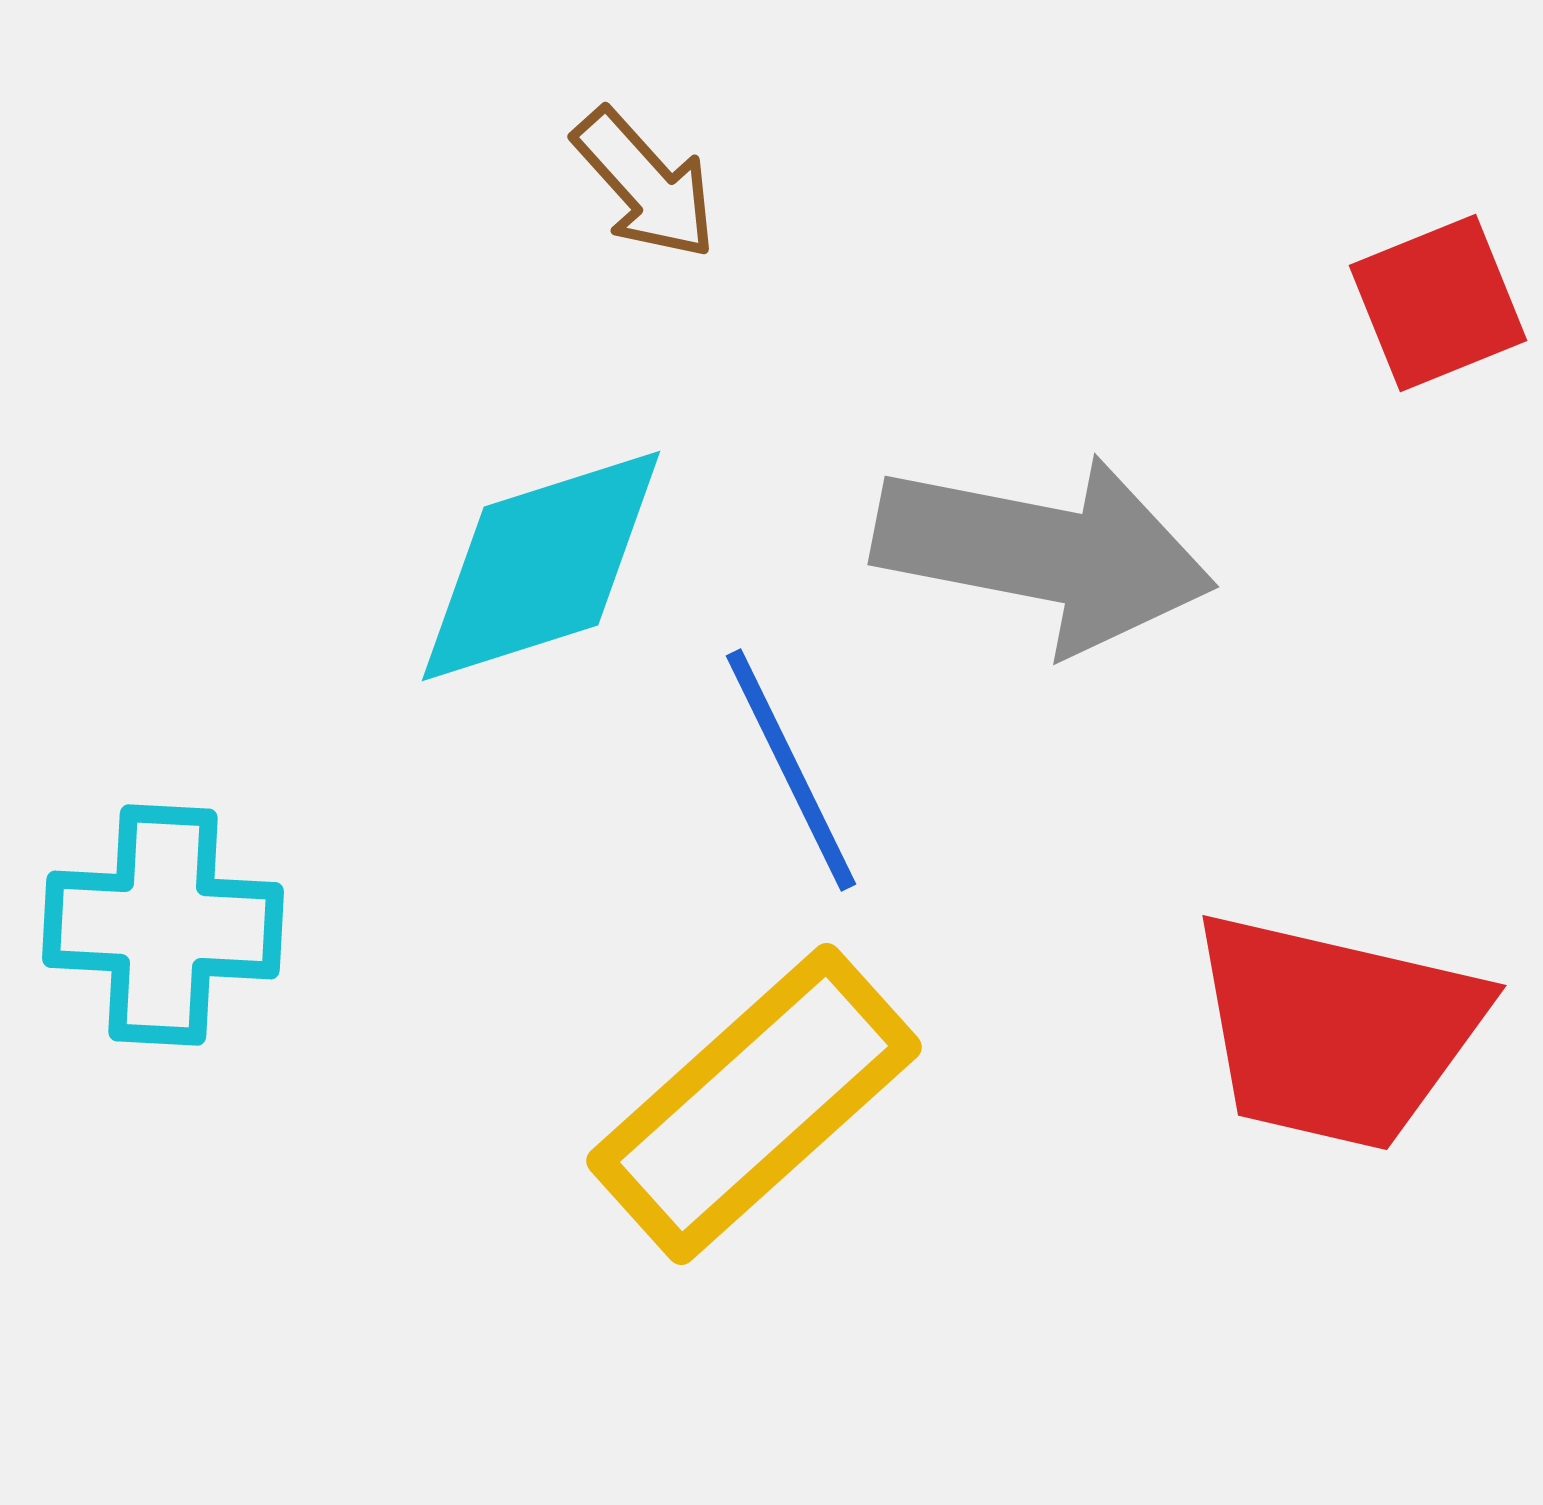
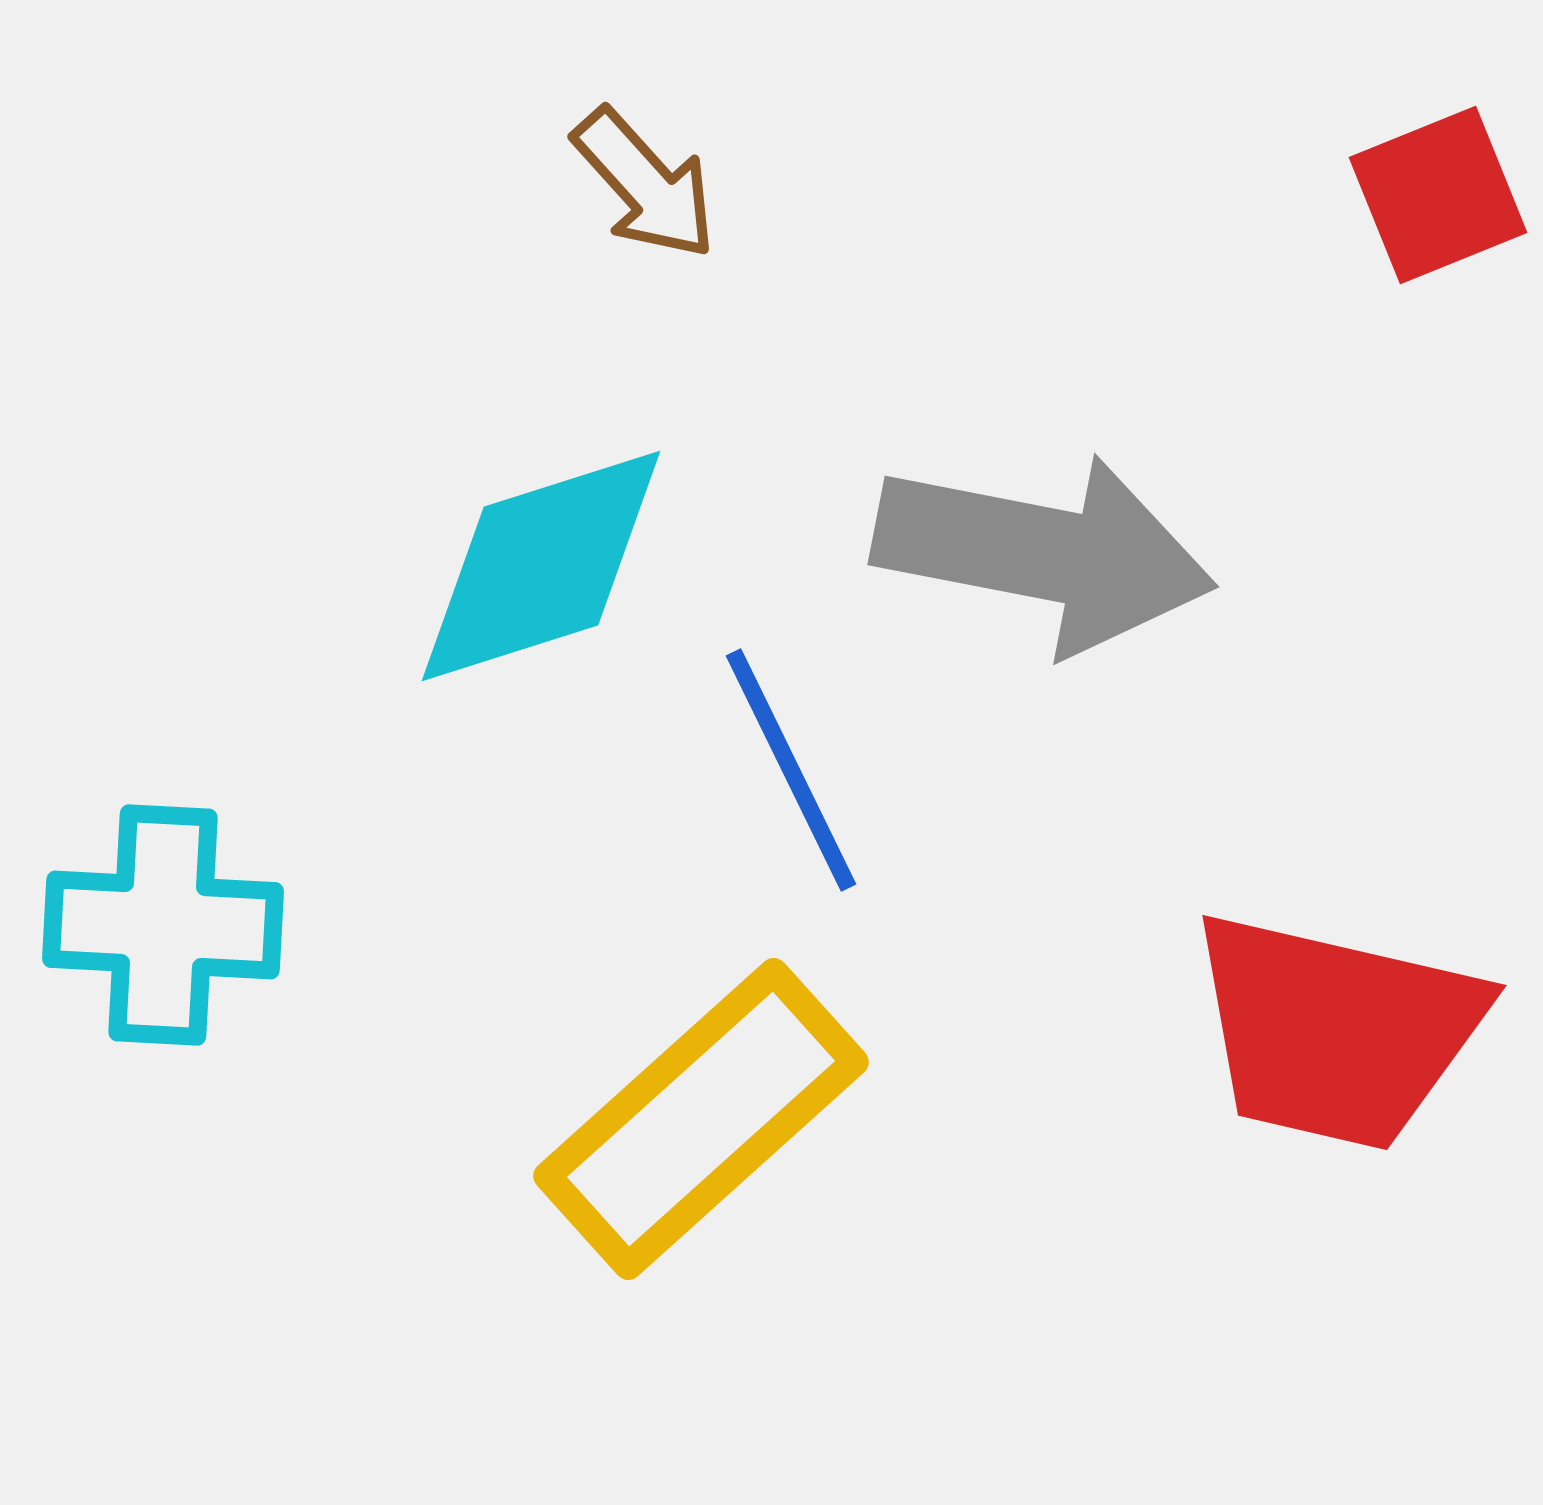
red square: moved 108 px up
yellow rectangle: moved 53 px left, 15 px down
